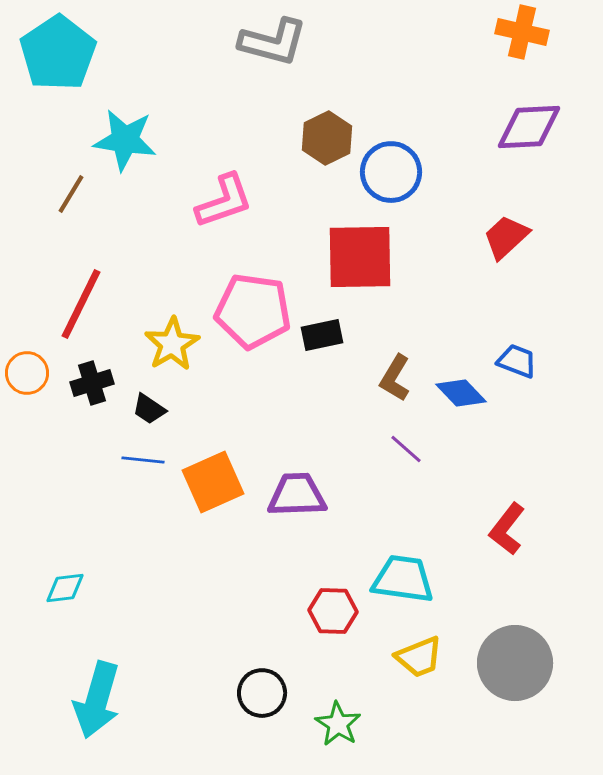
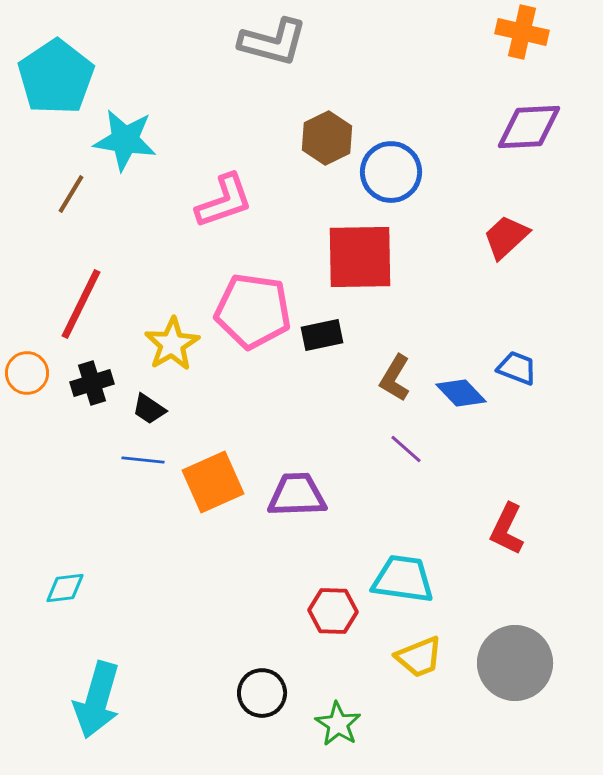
cyan pentagon: moved 2 px left, 24 px down
blue trapezoid: moved 7 px down
red L-shape: rotated 12 degrees counterclockwise
